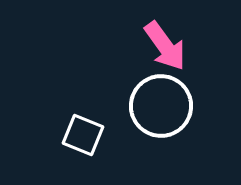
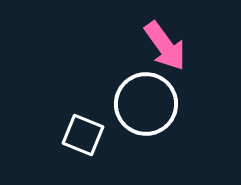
white circle: moved 15 px left, 2 px up
